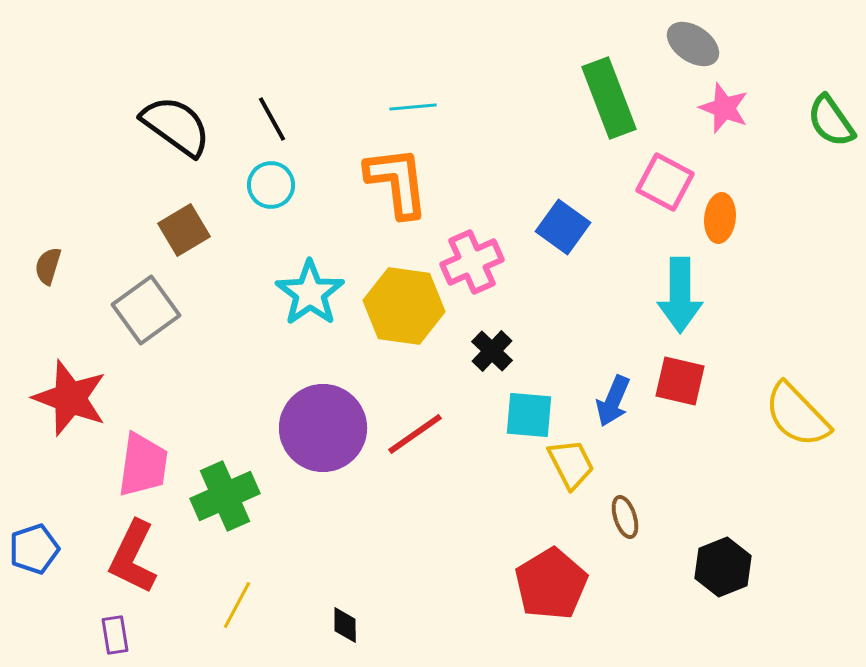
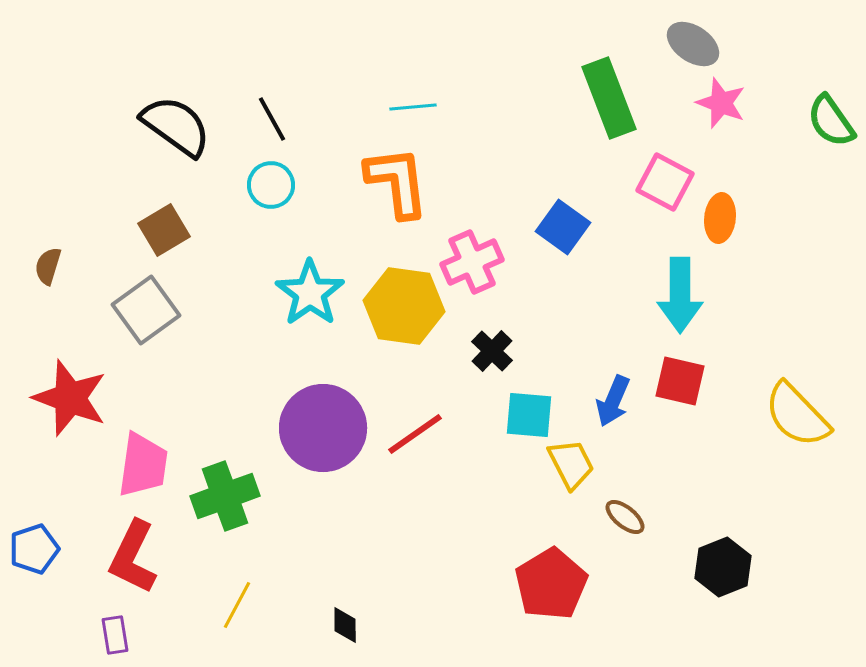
pink star: moved 3 px left, 5 px up
brown square: moved 20 px left
green cross: rotated 4 degrees clockwise
brown ellipse: rotated 33 degrees counterclockwise
